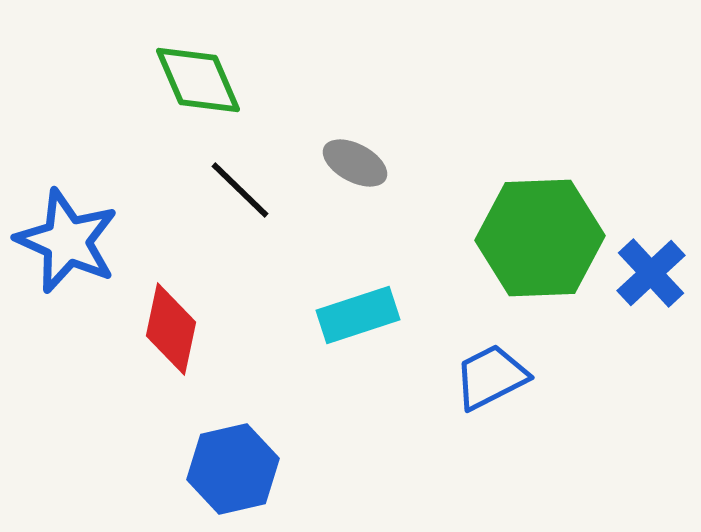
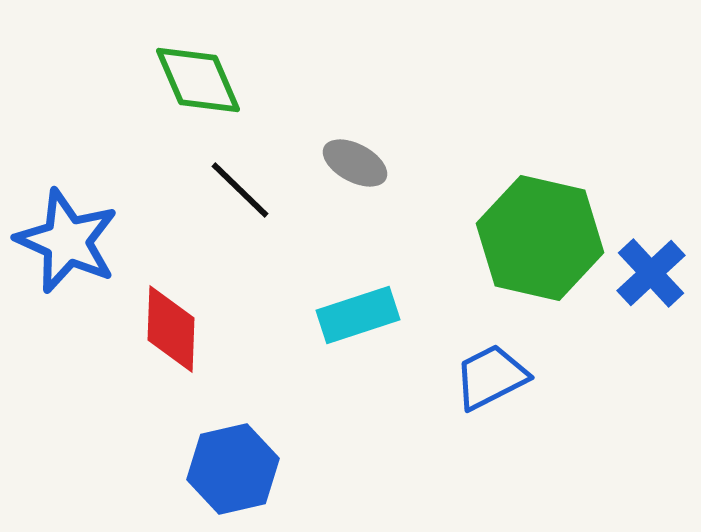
green hexagon: rotated 15 degrees clockwise
red diamond: rotated 10 degrees counterclockwise
